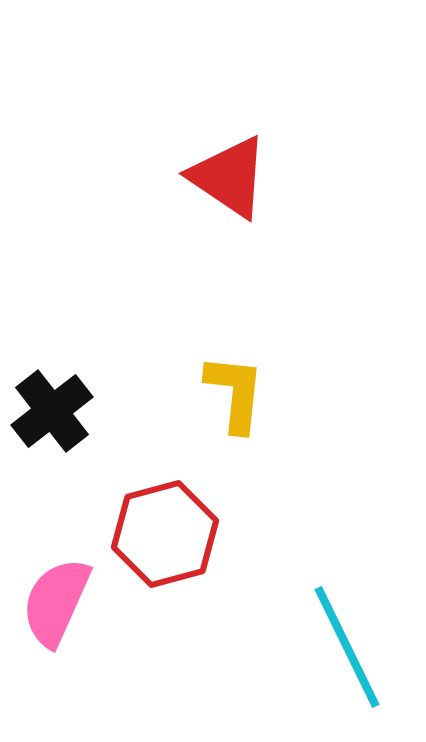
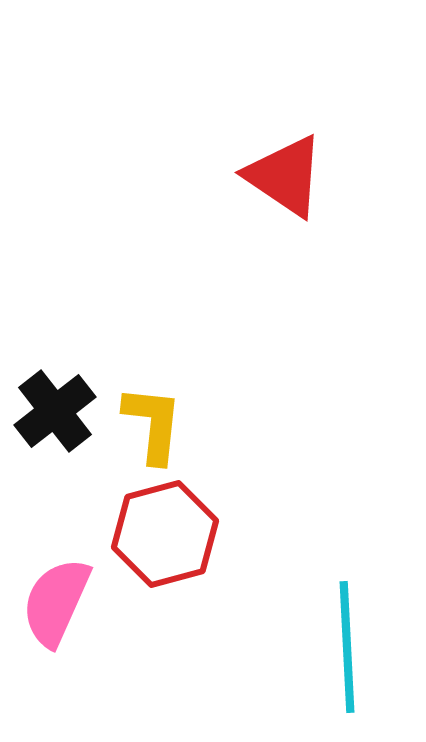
red triangle: moved 56 px right, 1 px up
yellow L-shape: moved 82 px left, 31 px down
black cross: moved 3 px right
cyan line: rotated 23 degrees clockwise
